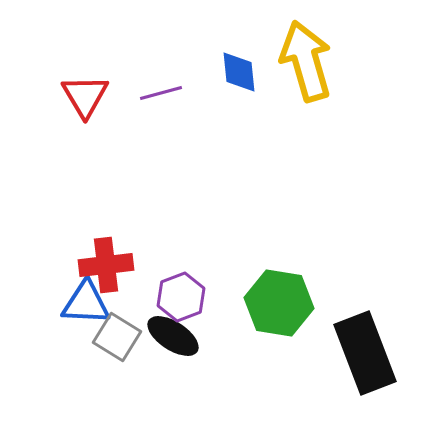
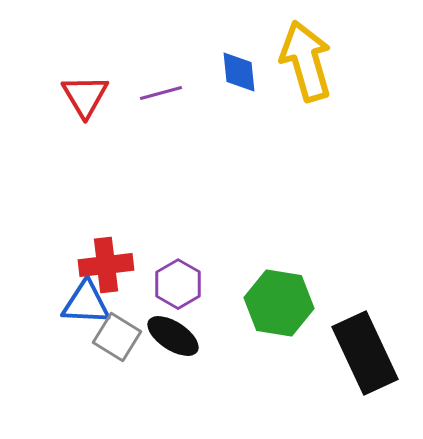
purple hexagon: moved 3 px left, 13 px up; rotated 9 degrees counterclockwise
black rectangle: rotated 4 degrees counterclockwise
